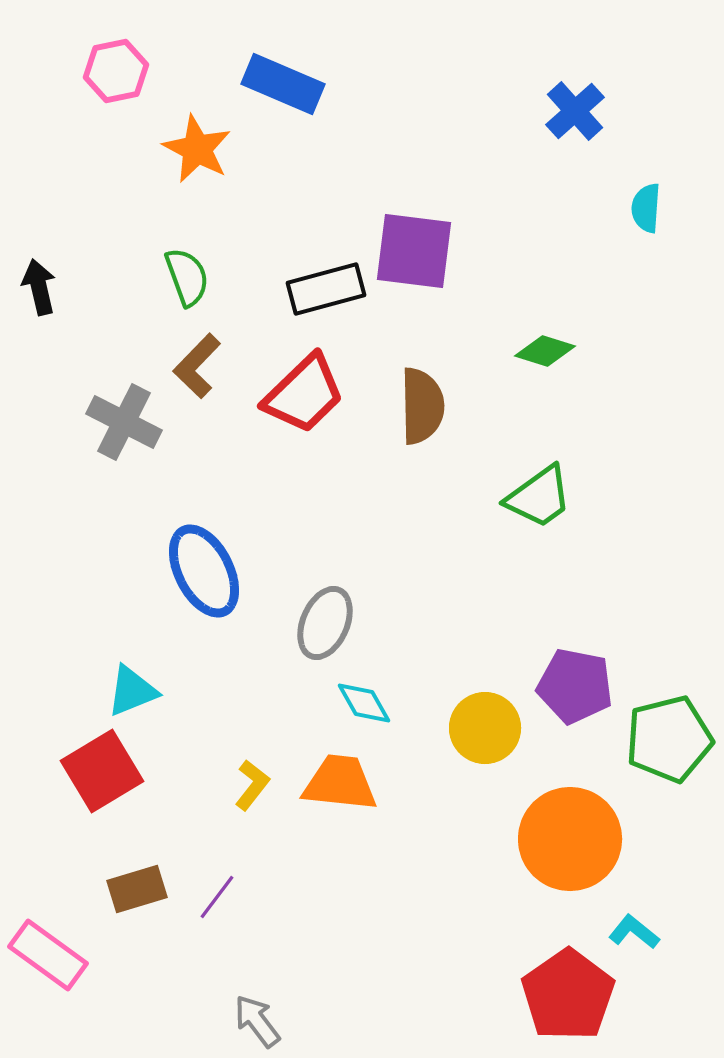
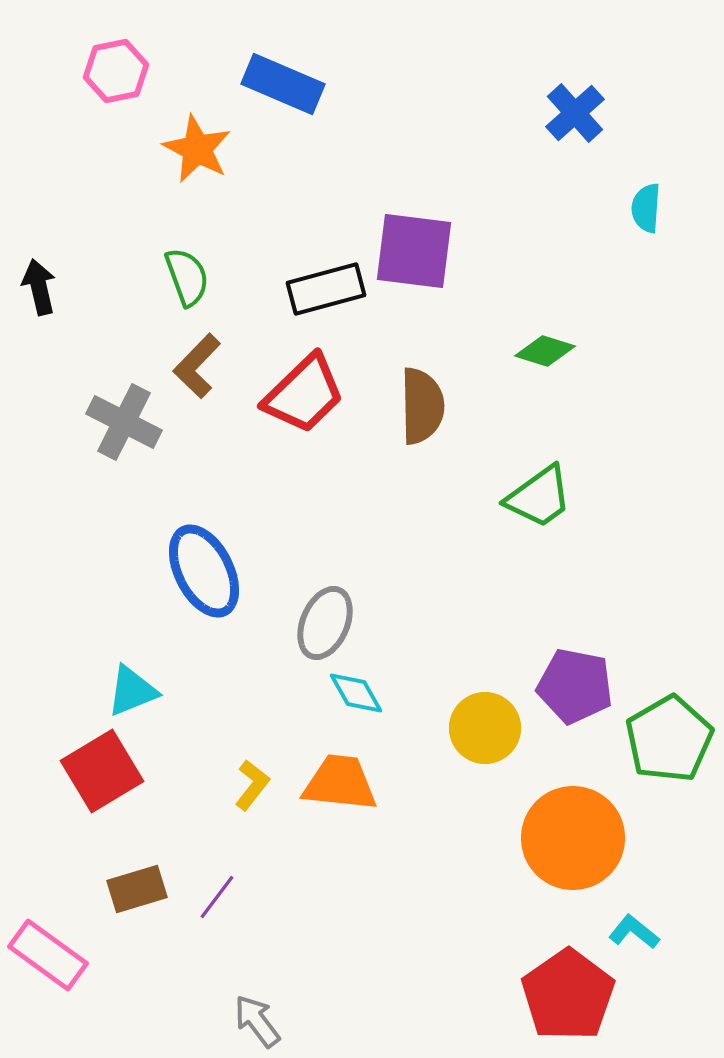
blue cross: moved 2 px down
cyan diamond: moved 8 px left, 10 px up
green pentagon: rotated 16 degrees counterclockwise
orange circle: moved 3 px right, 1 px up
